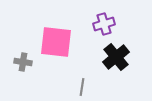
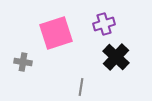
pink square: moved 9 px up; rotated 24 degrees counterclockwise
black cross: rotated 8 degrees counterclockwise
gray line: moved 1 px left
